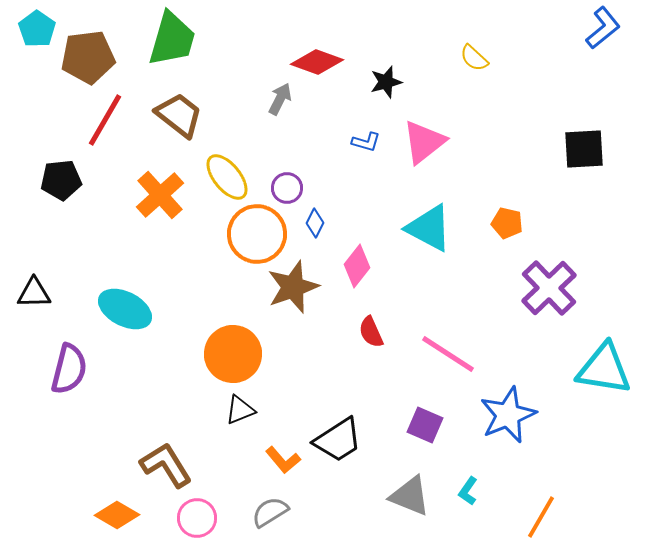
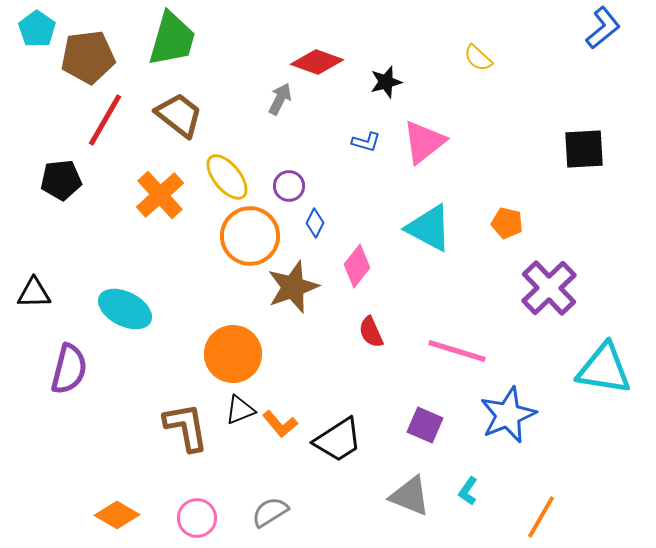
yellow semicircle at (474, 58): moved 4 px right
purple circle at (287, 188): moved 2 px right, 2 px up
orange circle at (257, 234): moved 7 px left, 2 px down
pink line at (448, 354): moved 9 px right, 3 px up; rotated 16 degrees counterclockwise
orange L-shape at (283, 460): moved 3 px left, 36 px up
brown L-shape at (166, 465): moved 20 px right, 38 px up; rotated 22 degrees clockwise
